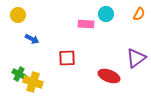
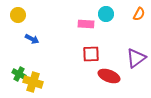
red square: moved 24 px right, 4 px up
